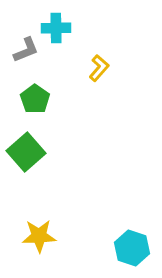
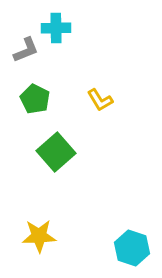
yellow L-shape: moved 1 px right, 32 px down; rotated 108 degrees clockwise
green pentagon: rotated 8 degrees counterclockwise
green square: moved 30 px right
